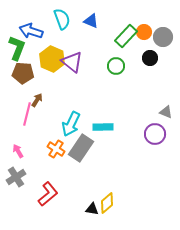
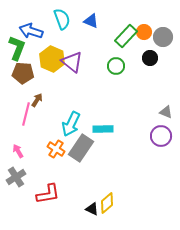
pink line: moved 1 px left
cyan rectangle: moved 2 px down
purple circle: moved 6 px right, 2 px down
red L-shape: rotated 30 degrees clockwise
black triangle: rotated 16 degrees clockwise
